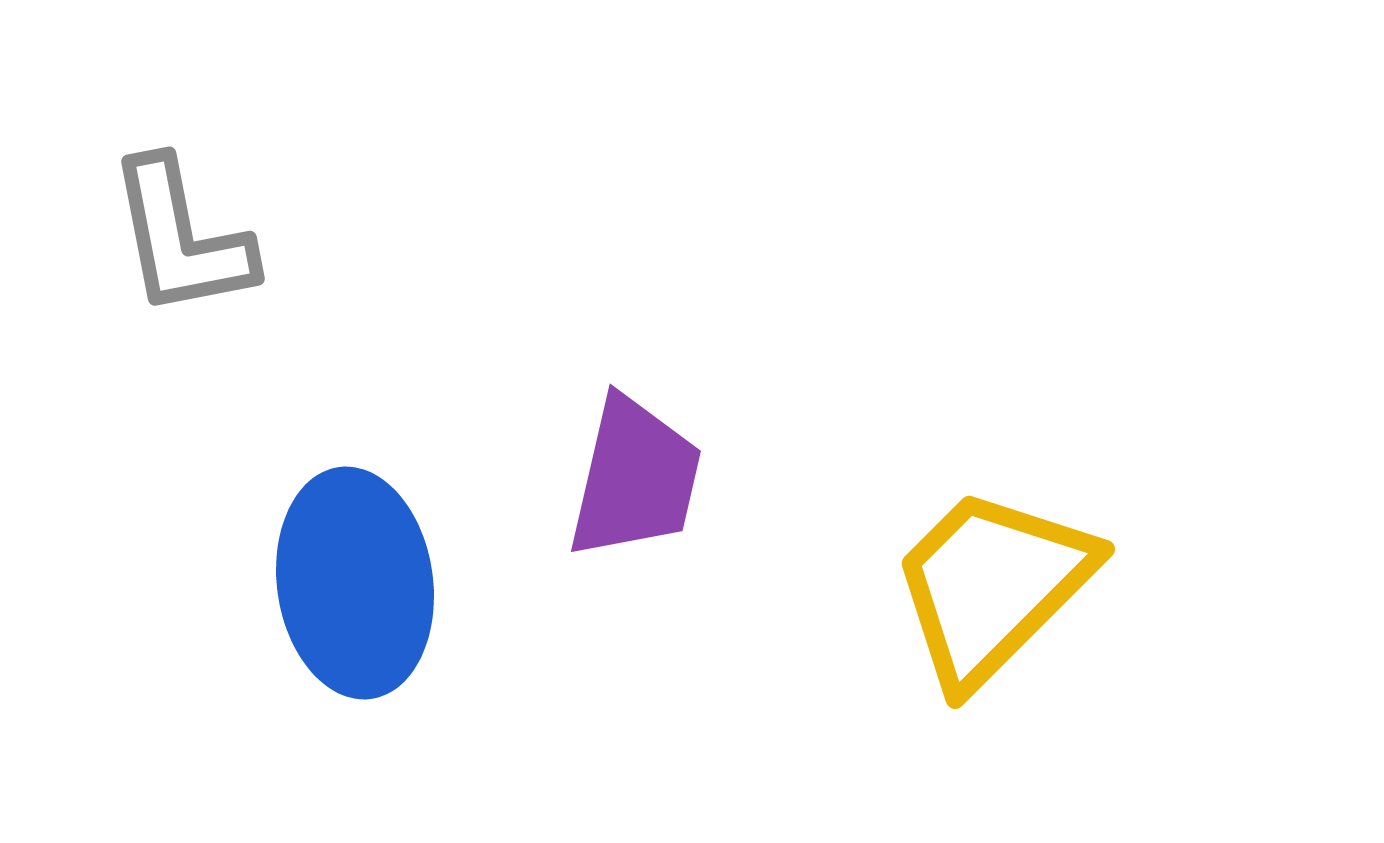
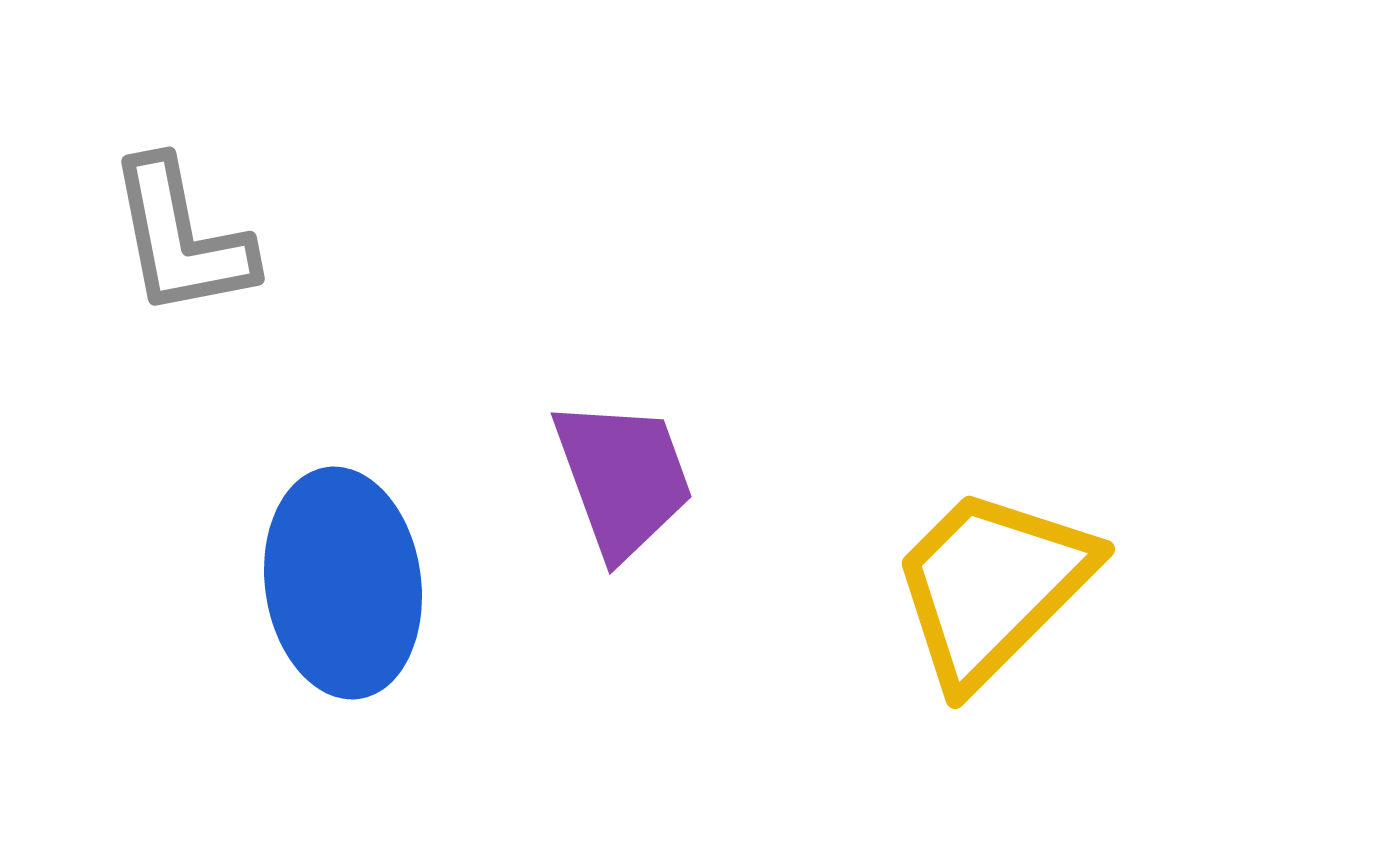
purple trapezoid: moved 12 px left; rotated 33 degrees counterclockwise
blue ellipse: moved 12 px left
